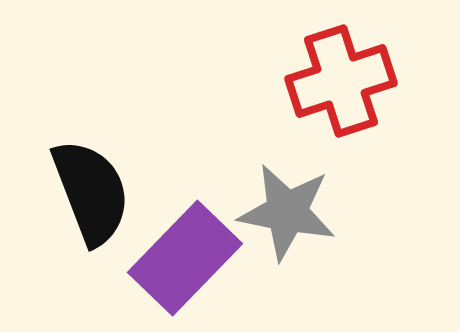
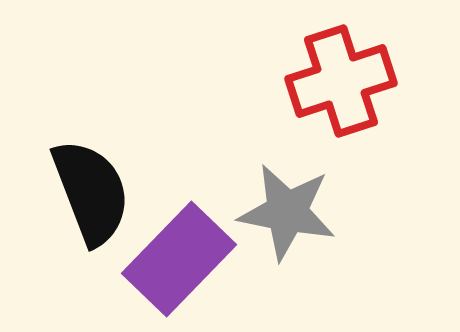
purple rectangle: moved 6 px left, 1 px down
